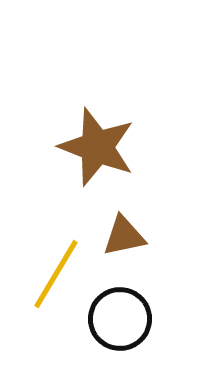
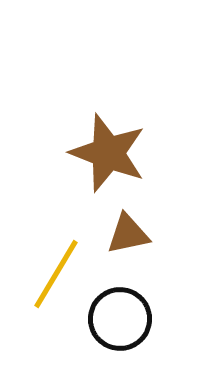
brown star: moved 11 px right, 6 px down
brown triangle: moved 4 px right, 2 px up
